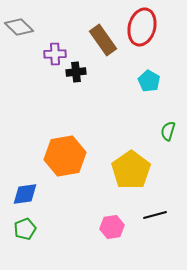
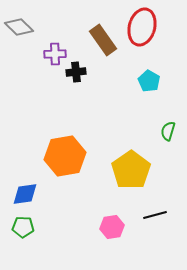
green pentagon: moved 2 px left, 2 px up; rotated 25 degrees clockwise
